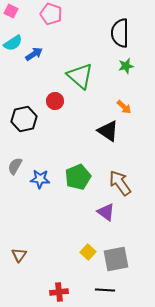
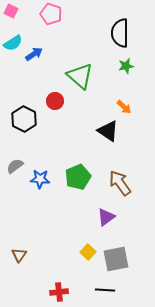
black hexagon: rotated 20 degrees counterclockwise
gray semicircle: rotated 24 degrees clockwise
purple triangle: moved 5 px down; rotated 48 degrees clockwise
